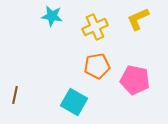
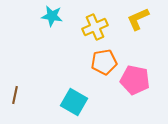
orange pentagon: moved 7 px right, 4 px up
